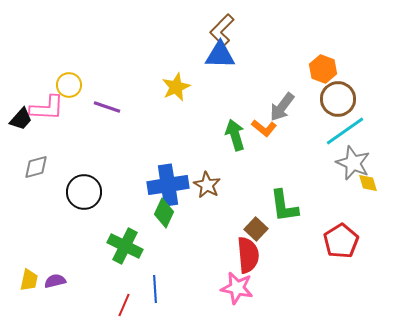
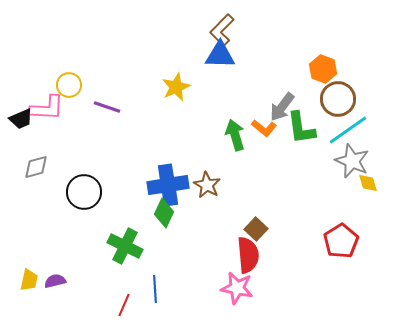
black trapezoid: rotated 25 degrees clockwise
cyan line: moved 3 px right, 1 px up
gray star: moved 1 px left, 2 px up
green L-shape: moved 17 px right, 78 px up
